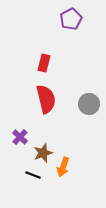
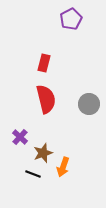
black line: moved 1 px up
